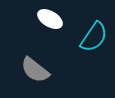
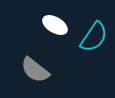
white ellipse: moved 5 px right, 6 px down
